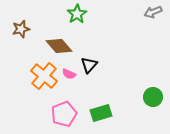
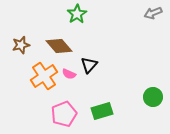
gray arrow: moved 1 px down
brown star: moved 16 px down
orange cross: rotated 16 degrees clockwise
green rectangle: moved 1 px right, 2 px up
